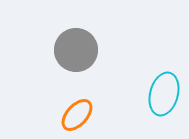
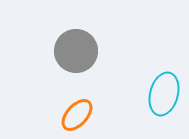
gray circle: moved 1 px down
